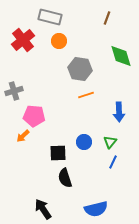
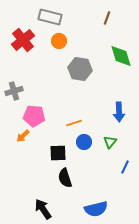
orange line: moved 12 px left, 28 px down
blue line: moved 12 px right, 5 px down
